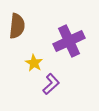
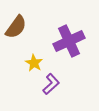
brown semicircle: moved 1 px left, 1 px down; rotated 30 degrees clockwise
